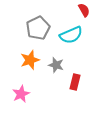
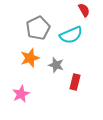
orange star: moved 2 px up
